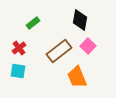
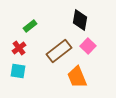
green rectangle: moved 3 px left, 3 px down
